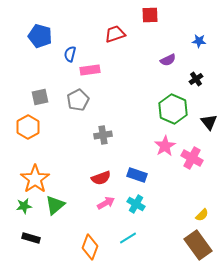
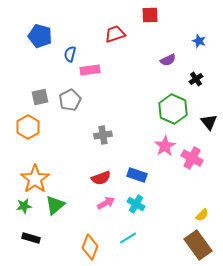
blue star: rotated 16 degrees clockwise
gray pentagon: moved 8 px left
